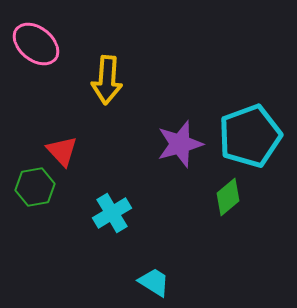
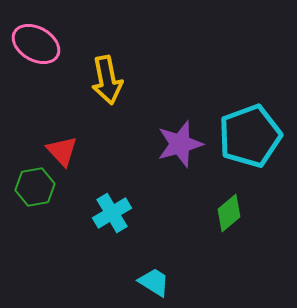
pink ellipse: rotated 9 degrees counterclockwise
yellow arrow: rotated 15 degrees counterclockwise
green diamond: moved 1 px right, 16 px down
